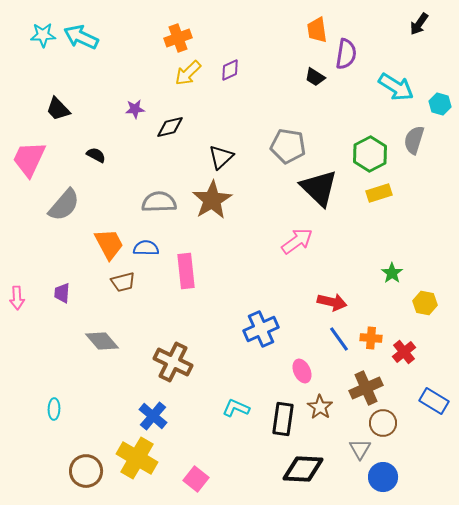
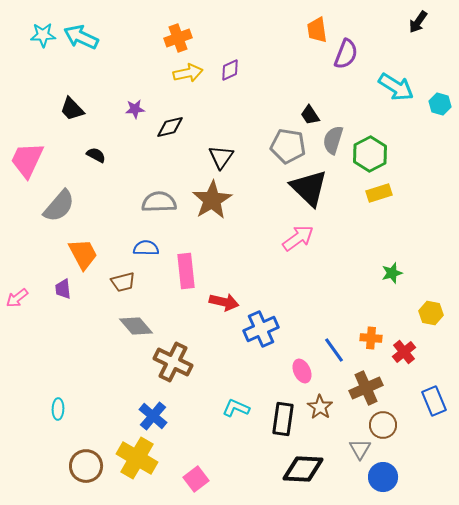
black arrow at (419, 24): moved 1 px left, 2 px up
purple semicircle at (346, 54): rotated 12 degrees clockwise
yellow arrow at (188, 73): rotated 148 degrees counterclockwise
black trapezoid at (315, 77): moved 5 px left, 38 px down; rotated 25 degrees clockwise
black trapezoid at (58, 109): moved 14 px right
gray semicircle at (414, 140): moved 81 px left
black triangle at (221, 157): rotated 12 degrees counterclockwise
pink trapezoid at (29, 159): moved 2 px left, 1 px down
black triangle at (319, 188): moved 10 px left
gray semicircle at (64, 205): moved 5 px left, 1 px down
pink arrow at (297, 241): moved 1 px right, 3 px up
orange trapezoid at (109, 244): moved 26 px left, 10 px down
green star at (392, 273): rotated 20 degrees clockwise
purple trapezoid at (62, 293): moved 1 px right, 4 px up; rotated 10 degrees counterclockwise
pink arrow at (17, 298): rotated 55 degrees clockwise
red arrow at (332, 302): moved 108 px left
yellow hexagon at (425, 303): moved 6 px right, 10 px down
blue line at (339, 339): moved 5 px left, 11 px down
gray diamond at (102, 341): moved 34 px right, 15 px up
blue rectangle at (434, 401): rotated 36 degrees clockwise
cyan ellipse at (54, 409): moved 4 px right
brown circle at (383, 423): moved 2 px down
brown circle at (86, 471): moved 5 px up
pink square at (196, 479): rotated 15 degrees clockwise
